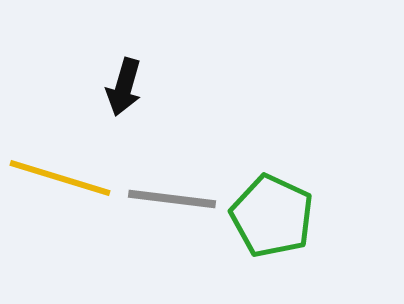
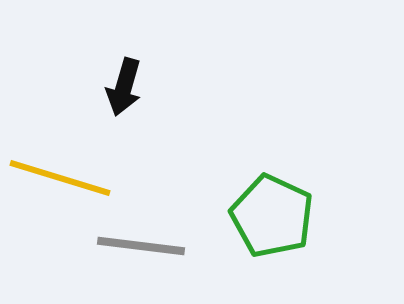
gray line: moved 31 px left, 47 px down
